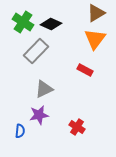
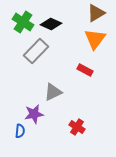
gray triangle: moved 9 px right, 3 px down
purple star: moved 5 px left, 1 px up
